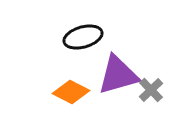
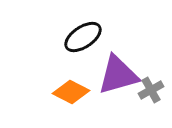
black ellipse: rotated 18 degrees counterclockwise
gray cross: rotated 15 degrees clockwise
